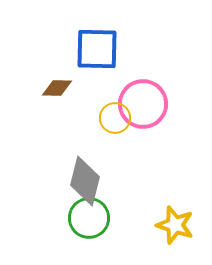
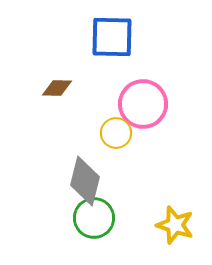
blue square: moved 15 px right, 12 px up
yellow circle: moved 1 px right, 15 px down
green circle: moved 5 px right
